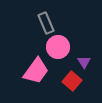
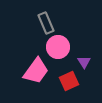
red square: moved 3 px left; rotated 24 degrees clockwise
